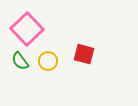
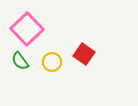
red square: rotated 20 degrees clockwise
yellow circle: moved 4 px right, 1 px down
